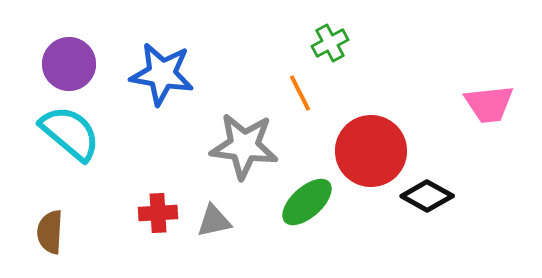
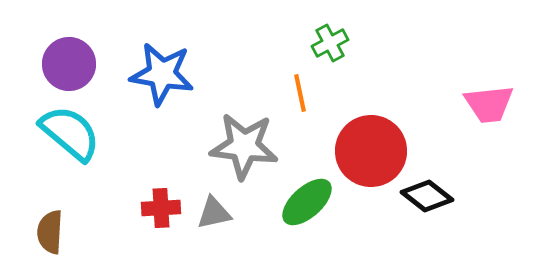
orange line: rotated 15 degrees clockwise
black diamond: rotated 9 degrees clockwise
red cross: moved 3 px right, 5 px up
gray triangle: moved 8 px up
